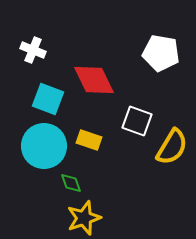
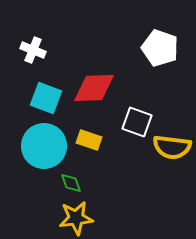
white pentagon: moved 1 px left, 5 px up; rotated 9 degrees clockwise
red diamond: moved 8 px down; rotated 66 degrees counterclockwise
cyan square: moved 2 px left, 1 px up
white square: moved 1 px down
yellow semicircle: rotated 66 degrees clockwise
yellow star: moved 8 px left; rotated 12 degrees clockwise
